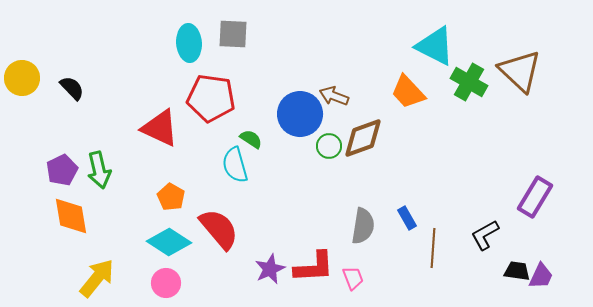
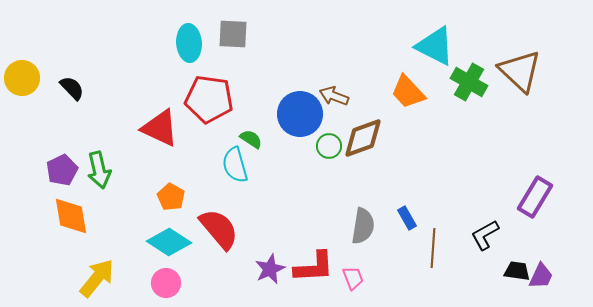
red pentagon: moved 2 px left, 1 px down
